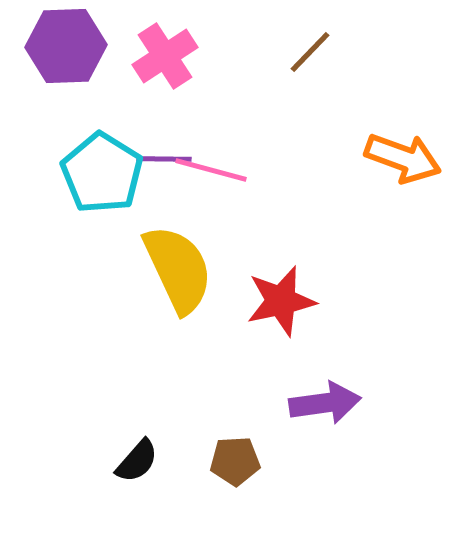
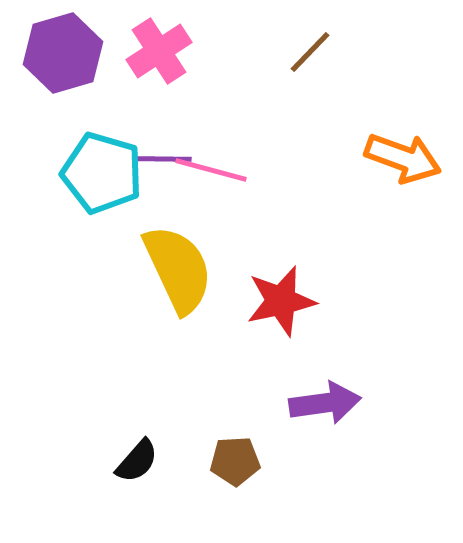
purple hexagon: moved 3 px left, 7 px down; rotated 14 degrees counterclockwise
pink cross: moved 6 px left, 5 px up
cyan pentagon: rotated 16 degrees counterclockwise
